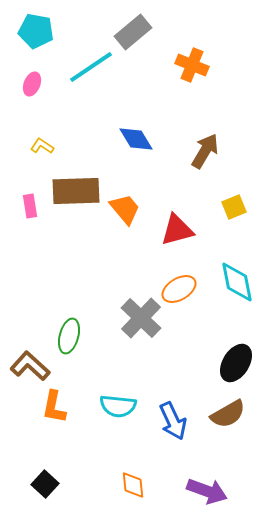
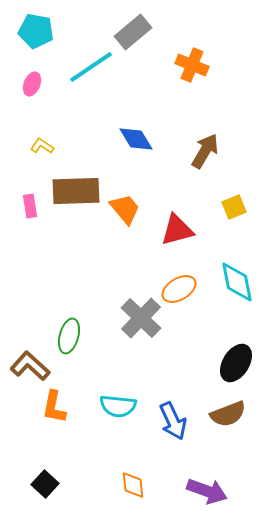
brown semicircle: rotated 9 degrees clockwise
